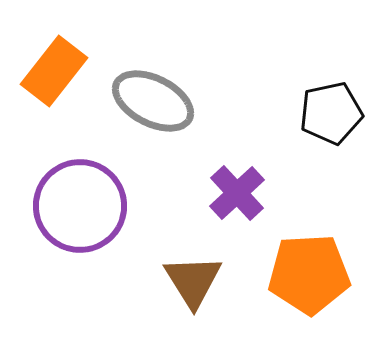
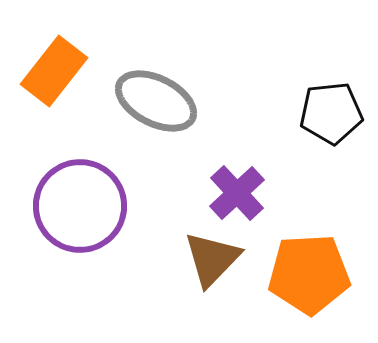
gray ellipse: moved 3 px right
black pentagon: rotated 6 degrees clockwise
brown triangle: moved 19 px right, 22 px up; rotated 16 degrees clockwise
